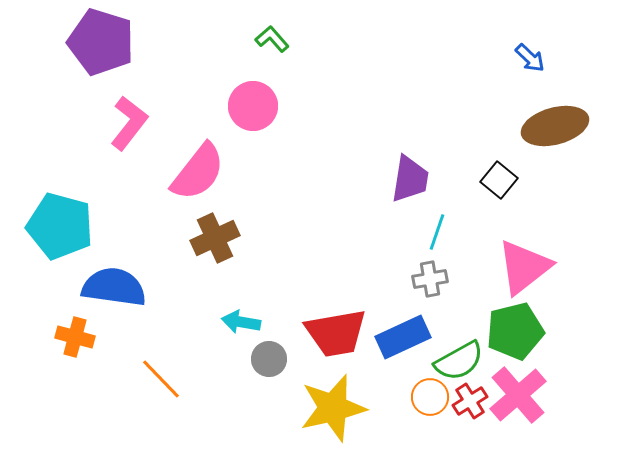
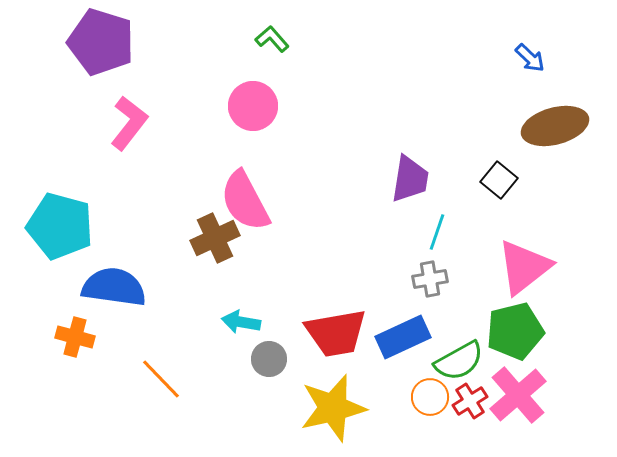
pink semicircle: moved 47 px right, 29 px down; rotated 114 degrees clockwise
